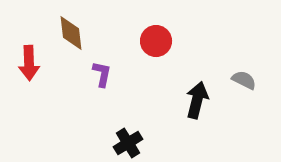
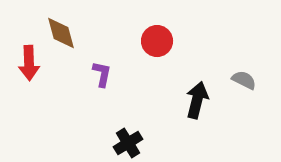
brown diamond: moved 10 px left; rotated 9 degrees counterclockwise
red circle: moved 1 px right
